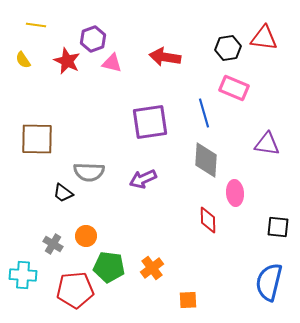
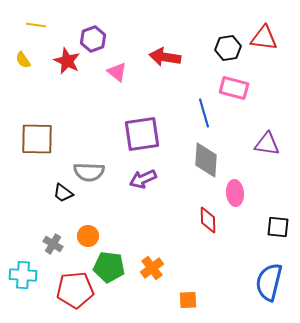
pink triangle: moved 5 px right, 9 px down; rotated 25 degrees clockwise
pink rectangle: rotated 8 degrees counterclockwise
purple square: moved 8 px left, 12 px down
orange circle: moved 2 px right
